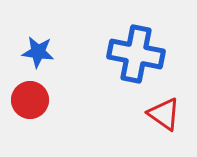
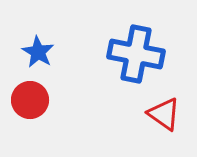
blue star: rotated 24 degrees clockwise
